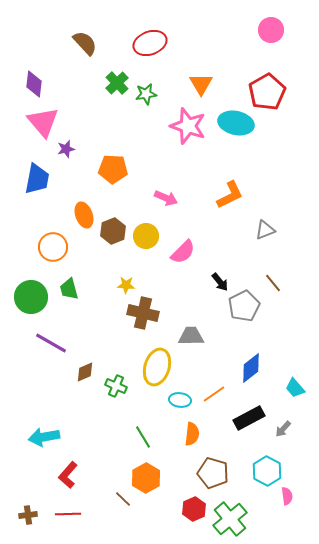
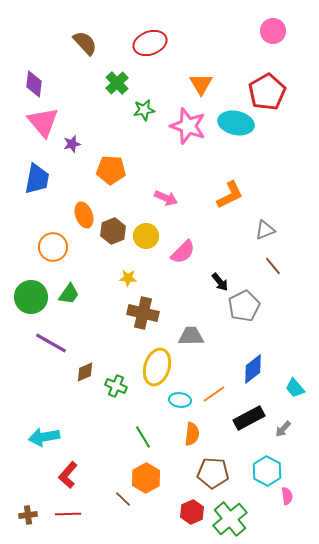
pink circle at (271, 30): moved 2 px right, 1 px down
green star at (146, 94): moved 2 px left, 16 px down
purple star at (66, 149): moved 6 px right, 5 px up
orange pentagon at (113, 169): moved 2 px left, 1 px down
brown line at (273, 283): moved 17 px up
yellow star at (126, 285): moved 2 px right, 7 px up
green trapezoid at (69, 289): moved 5 px down; rotated 130 degrees counterclockwise
blue diamond at (251, 368): moved 2 px right, 1 px down
brown pentagon at (213, 473): rotated 12 degrees counterclockwise
red hexagon at (194, 509): moved 2 px left, 3 px down
